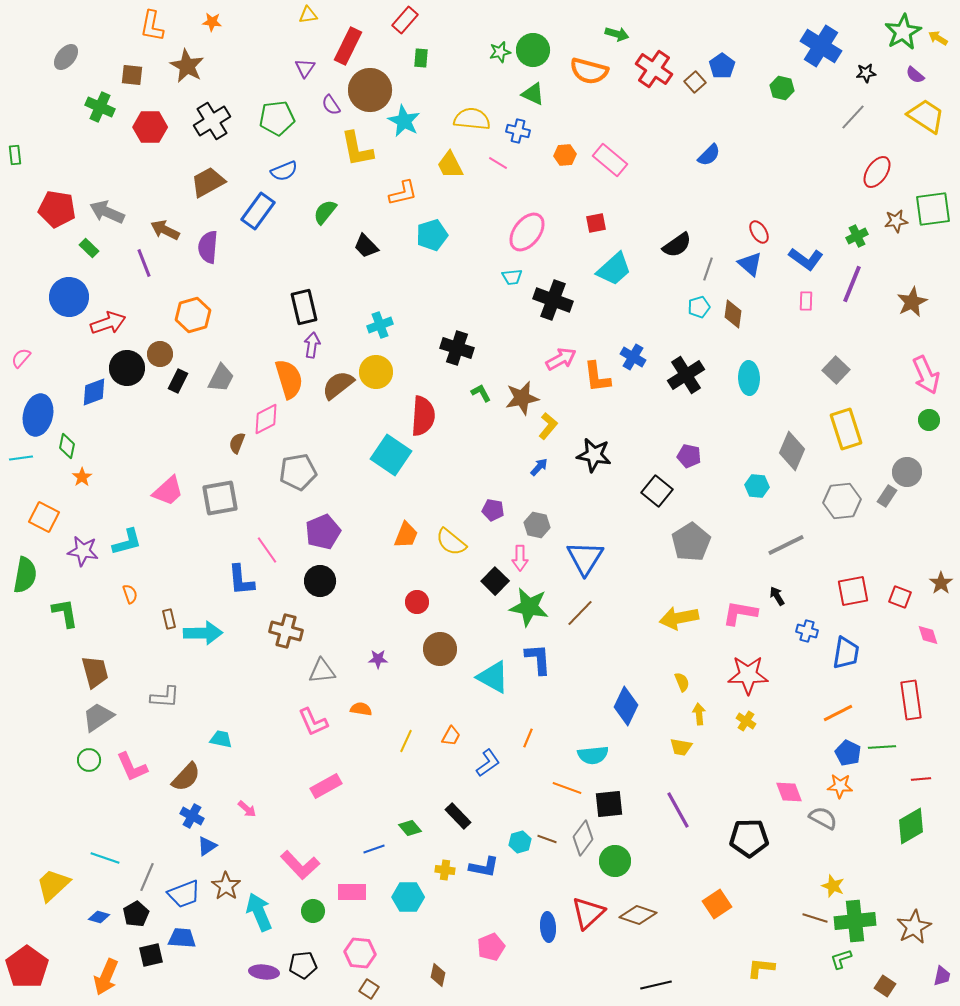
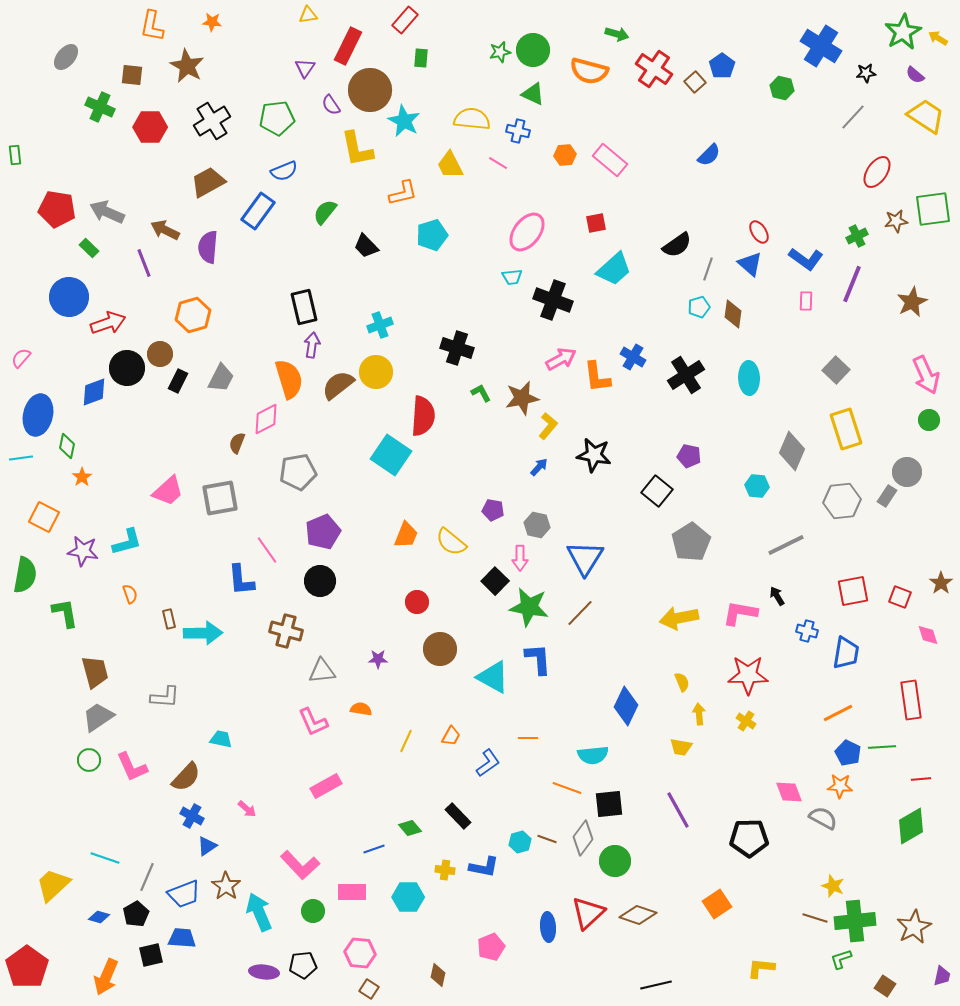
orange line at (528, 738): rotated 66 degrees clockwise
